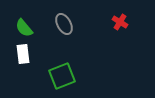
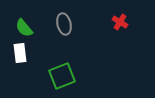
gray ellipse: rotated 15 degrees clockwise
white rectangle: moved 3 px left, 1 px up
